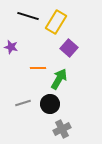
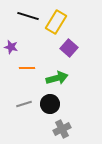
orange line: moved 11 px left
green arrow: moved 2 px left, 1 px up; rotated 45 degrees clockwise
gray line: moved 1 px right, 1 px down
